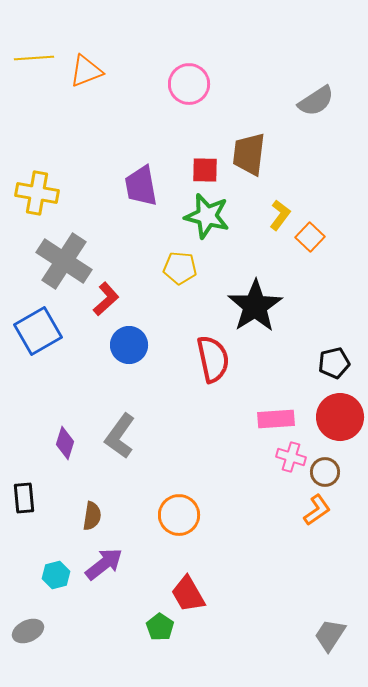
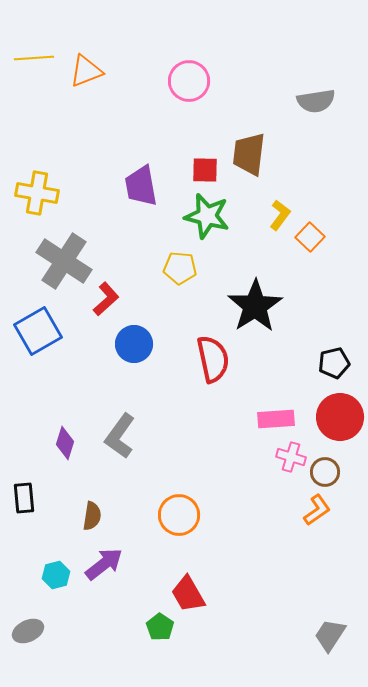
pink circle: moved 3 px up
gray semicircle: rotated 24 degrees clockwise
blue circle: moved 5 px right, 1 px up
